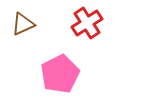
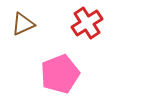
pink pentagon: rotated 6 degrees clockwise
